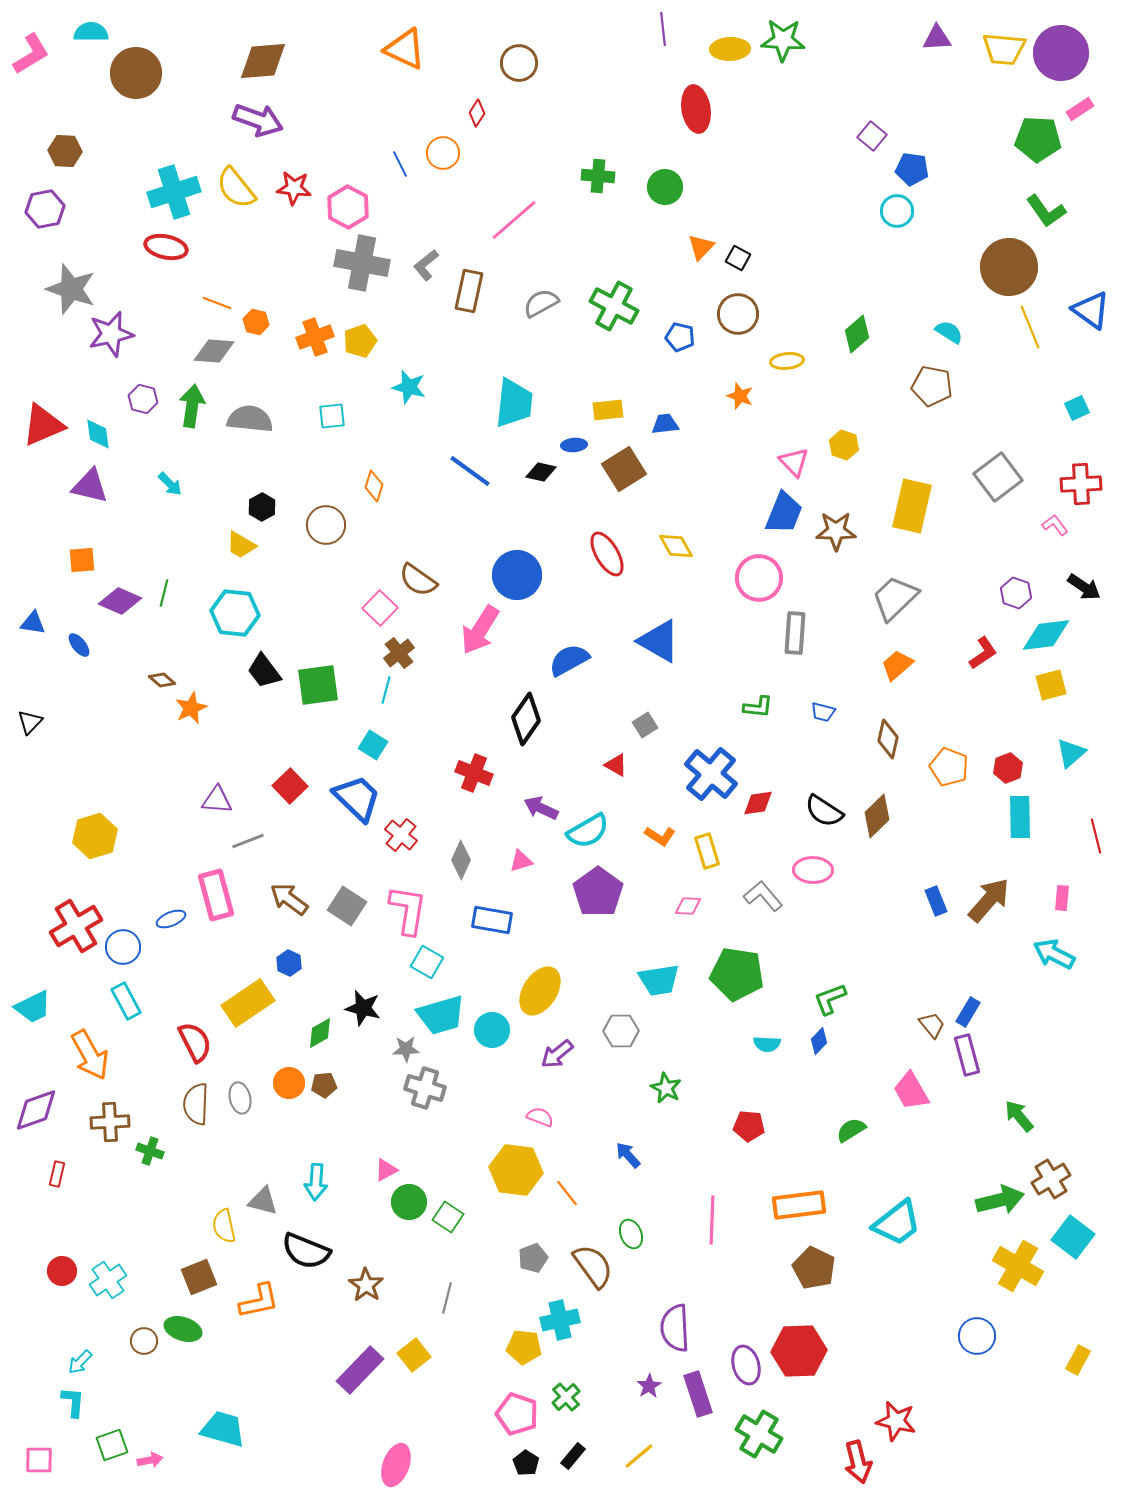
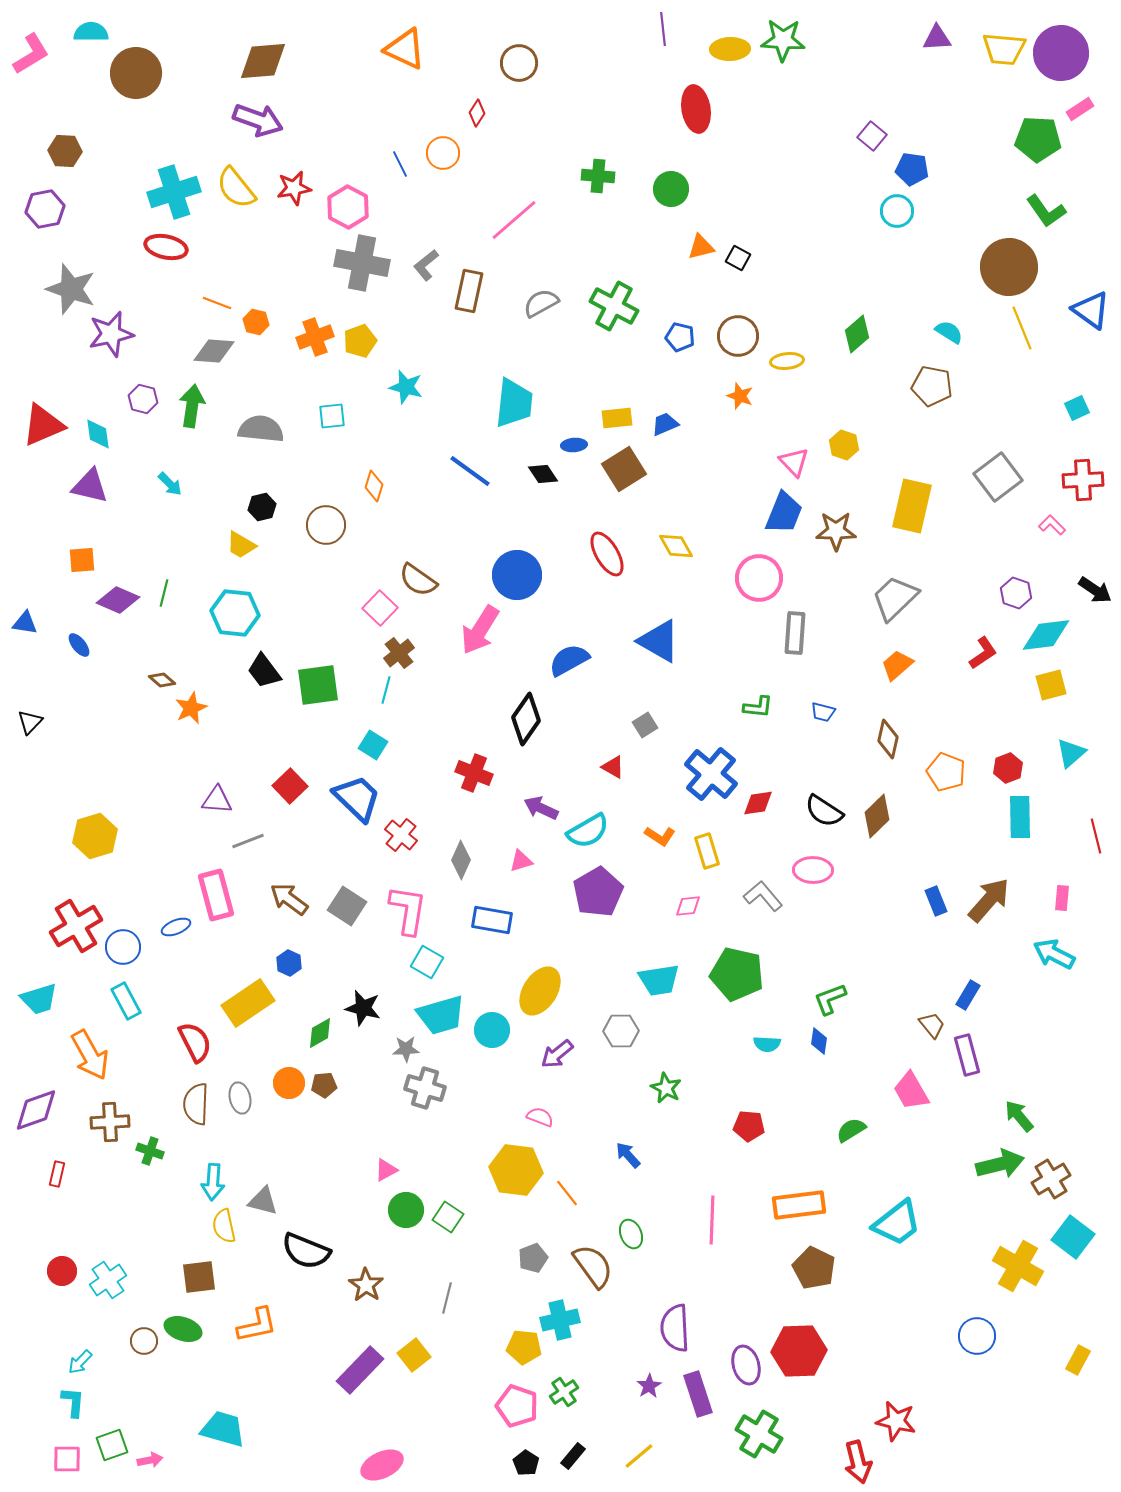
green circle at (665, 187): moved 6 px right, 2 px down
red star at (294, 188): rotated 16 degrees counterclockwise
orange triangle at (701, 247): rotated 32 degrees clockwise
brown circle at (738, 314): moved 22 px down
yellow line at (1030, 327): moved 8 px left, 1 px down
cyan star at (409, 387): moved 3 px left
yellow rectangle at (608, 410): moved 9 px right, 8 px down
gray semicircle at (250, 419): moved 11 px right, 10 px down
blue trapezoid at (665, 424): rotated 16 degrees counterclockwise
black diamond at (541, 472): moved 2 px right, 2 px down; rotated 44 degrees clockwise
red cross at (1081, 484): moved 2 px right, 4 px up
black hexagon at (262, 507): rotated 16 degrees clockwise
pink L-shape at (1055, 525): moved 3 px left; rotated 8 degrees counterclockwise
black arrow at (1084, 587): moved 11 px right, 3 px down
purple diamond at (120, 601): moved 2 px left, 1 px up
blue triangle at (33, 623): moved 8 px left
red triangle at (616, 765): moved 3 px left, 2 px down
orange pentagon at (949, 767): moved 3 px left, 5 px down
purple pentagon at (598, 892): rotated 6 degrees clockwise
pink diamond at (688, 906): rotated 8 degrees counterclockwise
blue ellipse at (171, 919): moved 5 px right, 8 px down
green pentagon at (737, 974): rotated 4 degrees clockwise
cyan trapezoid at (33, 1007): moved 6 px right, 8 px up; rotated 9 degrees clockwise
blue rectangle at (968, 1012): moved 17 px up
blue diamond at (819, 1041): rotated 36 degrees counterclockwise
cyan arrow at (316, 1182): moved 103 px left
green arrow at (1000, 1200): moved 36 px up
green circle at (409, 1202): moved 3 px left, 8 px down
brown square at (199, 1277): rotated 15 degrees clockwise
orange L-shape at (259, 1301): moved 2 px left, 24 px down
green cross at (566, 1397): moved 2 px left, 5 px up; rotated 8 degrees clockwise
pink pentagon at (517, 1414): moved 8 px up
pink square at (39, 1460): moved 28 px right, 1 px up
pink ellipse at (396, 1465): moved 14 px left; rotated 45 degrees clockwise
